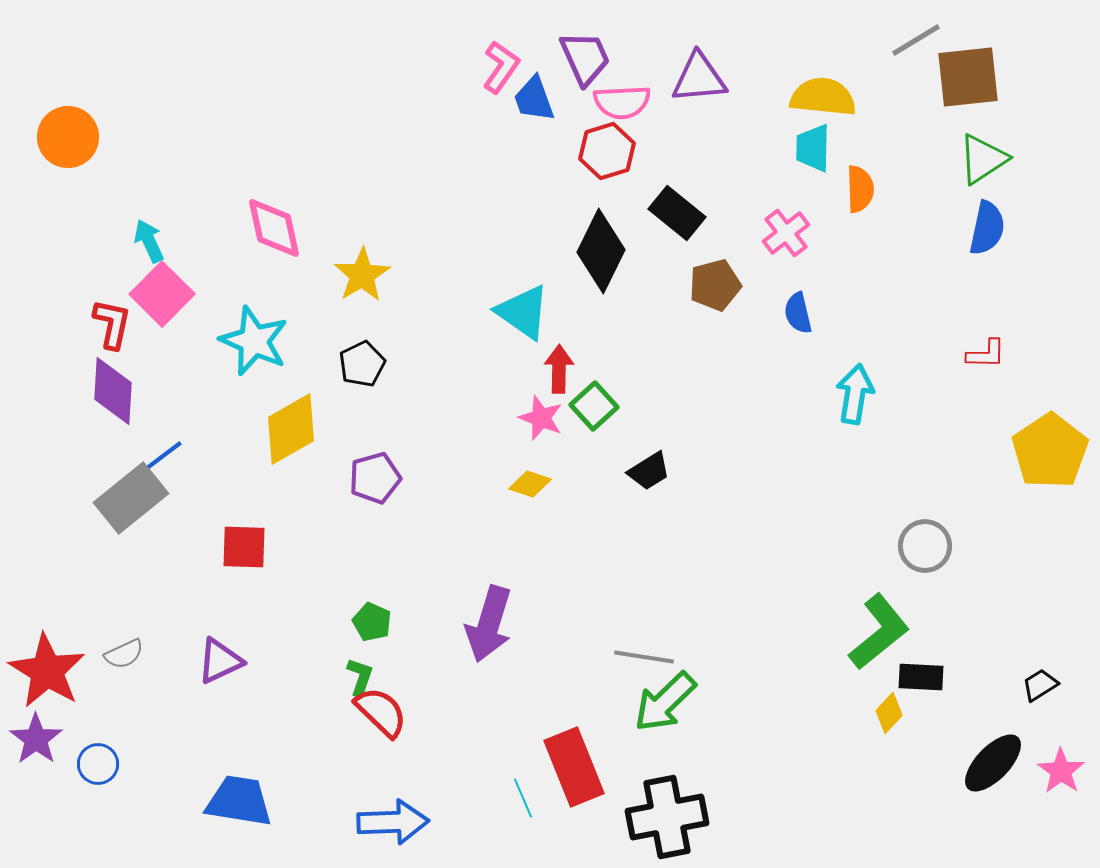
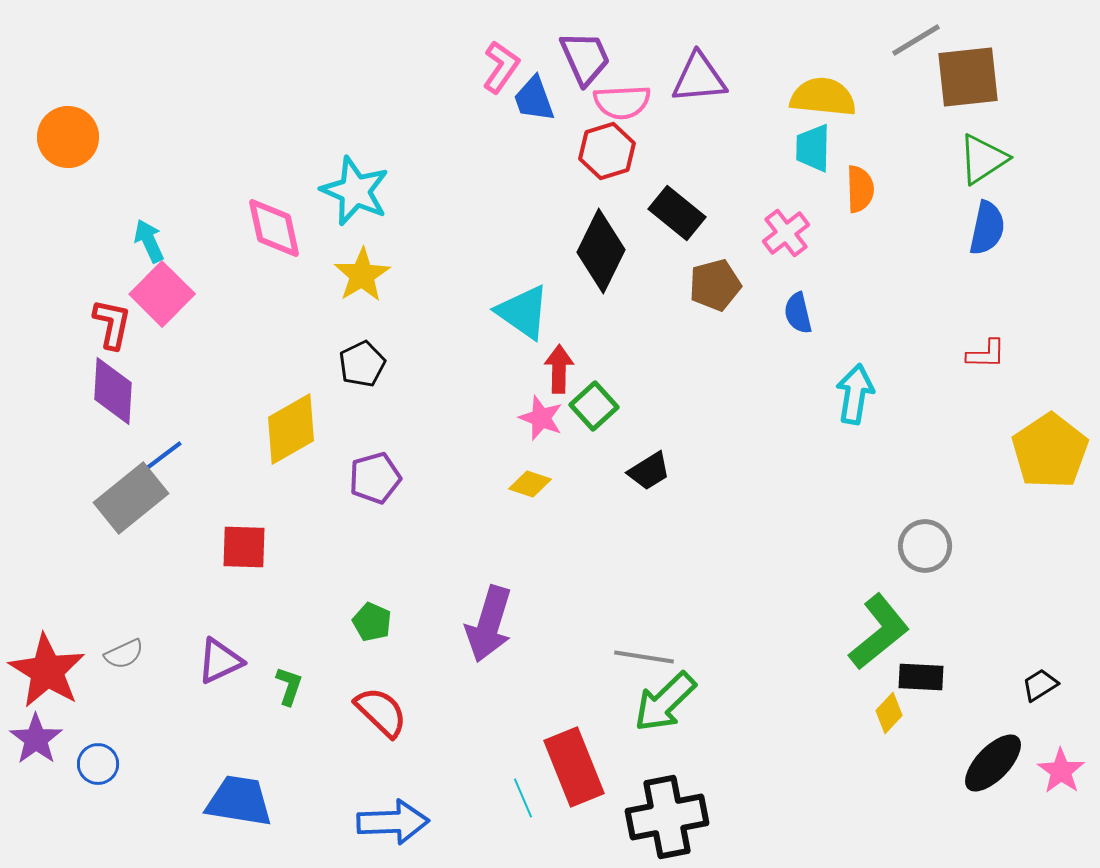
cyan star at (254, 341): moved 101 px right, 150 px up
green L-shape at (360, 677): moved 71 px left, 9 px down
